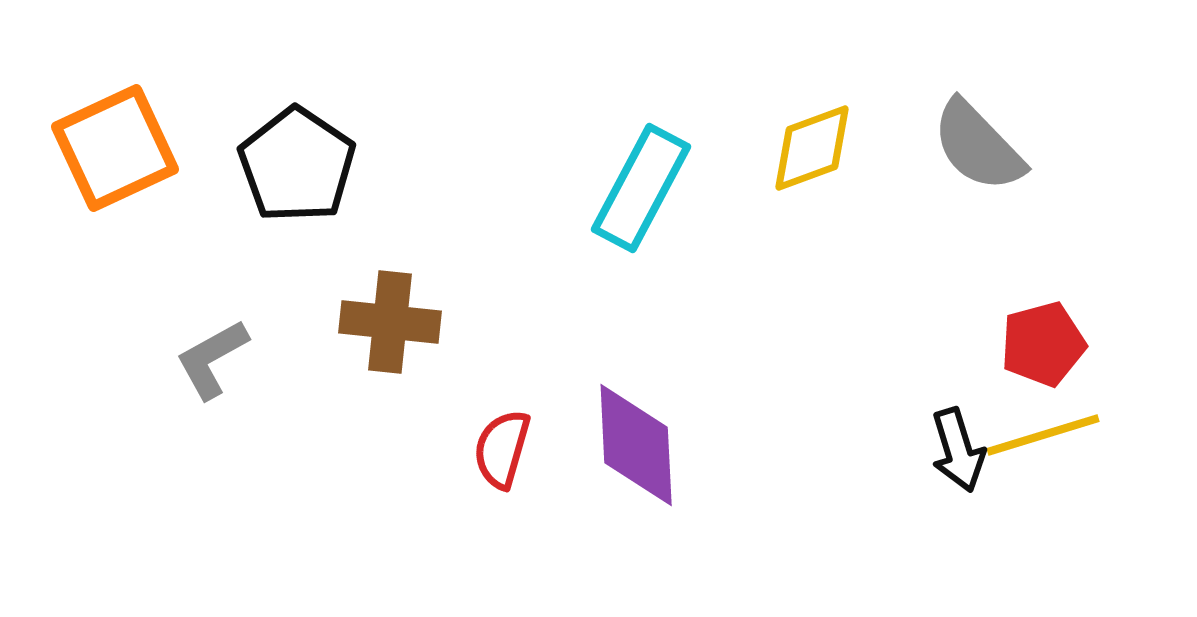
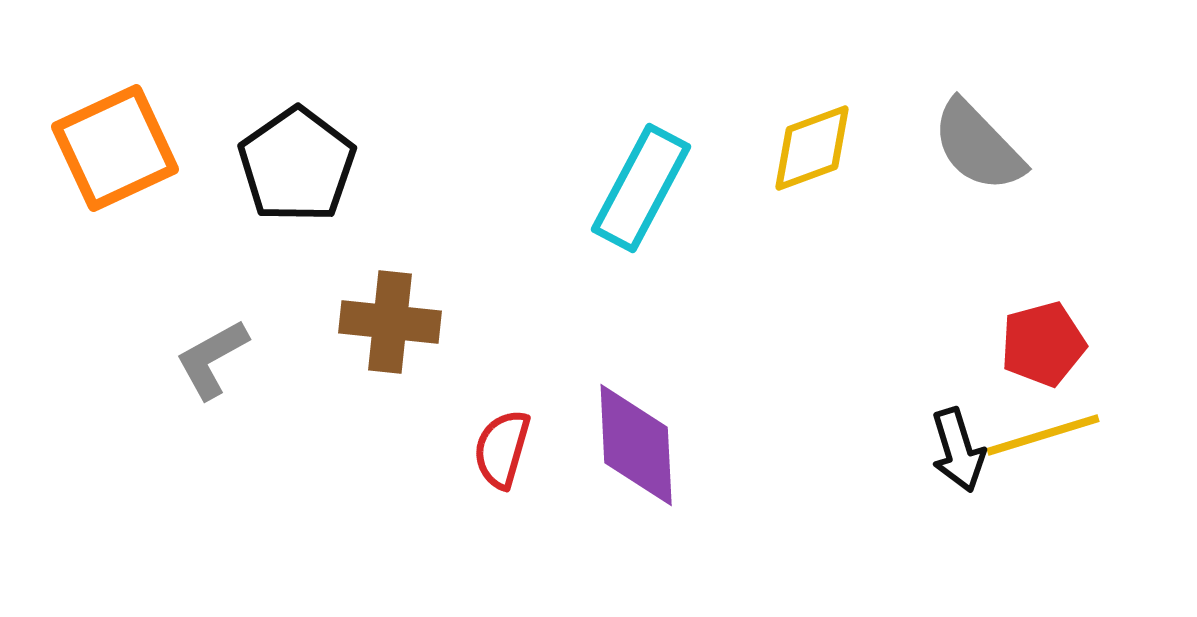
black pentagon: rotated 3 degrees clockwise
